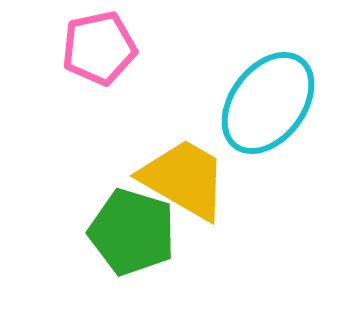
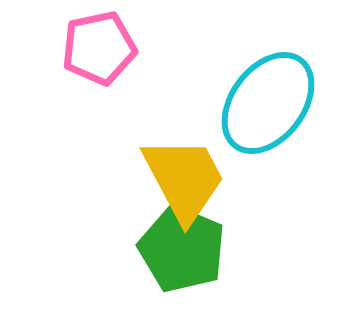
yellow trapezoid: rotated 32 degrees clockwise
green pentagon: moved 50 px right, 17 px down; rotated 6 degrees clockwise
